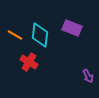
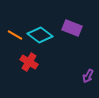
cyan diamond: rotated 60 degrees counterclockwise
purple arrow: rotated 56 degrees clockwise
